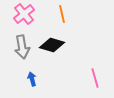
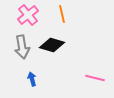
pink cross: moved 4 px right, 1 px down
pink line: rotated 60 degrees counterclockwise
